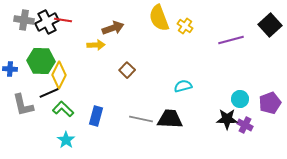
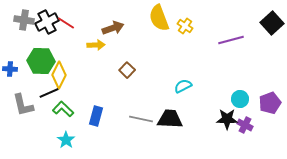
red line: moved 3 px right, 3 px down; rotated 24 degrees clockwise
black square: moved 2 px right, 2 px up
cyan semicircle: rotated 12 degrees counterclockwise
